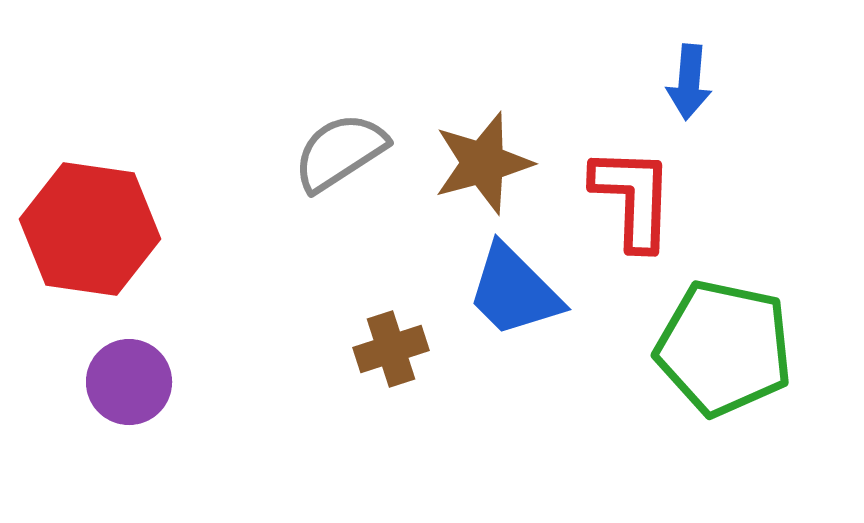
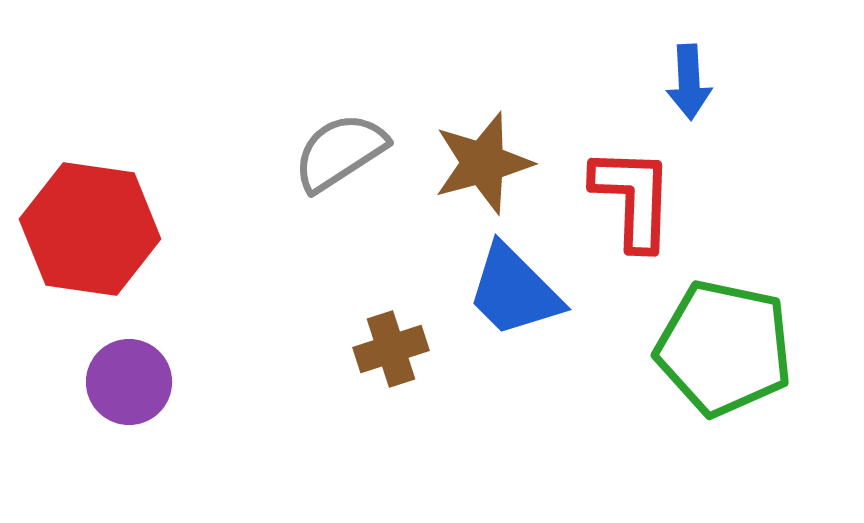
blue arrow: rotated 8 degrees counterclockwise
